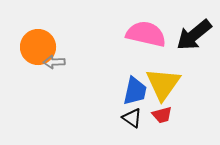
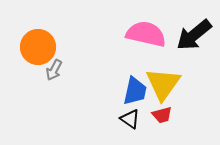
gray arrow: moved 8 px down; rotated 60 degrees counterclockwise
black triangle: moved 2 px left, 1 px down
